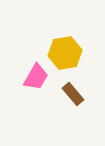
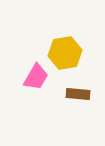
brown rectangle: moved 5 px right; rotated 45 degrees counterclockwise
